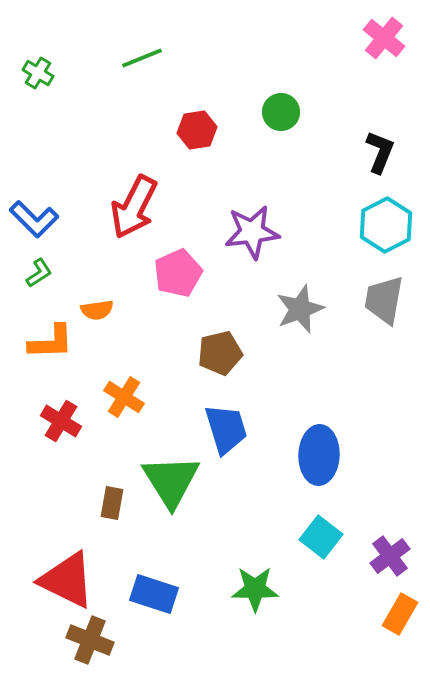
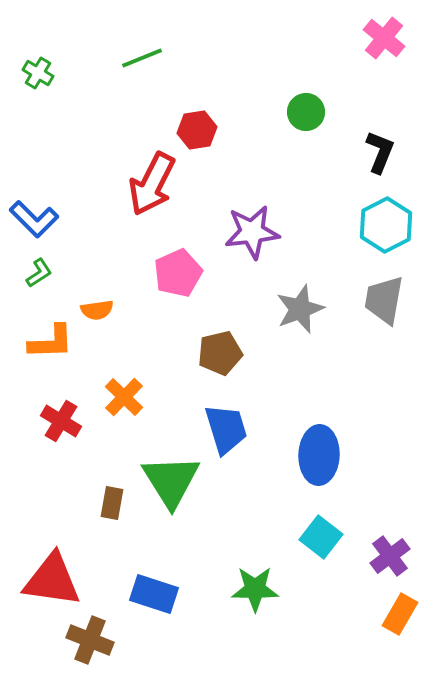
green circle: moved 25 px right
red arrow: moved 18 px right, 23 px up
orange cross: rotated 12 degrees clockwise
red triangle: moved 15 px left; rotated 18 degrees counterclockwise
